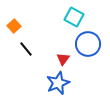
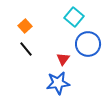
cyan square: rotated 12 degrees clockwise
orange square: moved 11 px right
blue star: rotated 15 degrees clockwise
